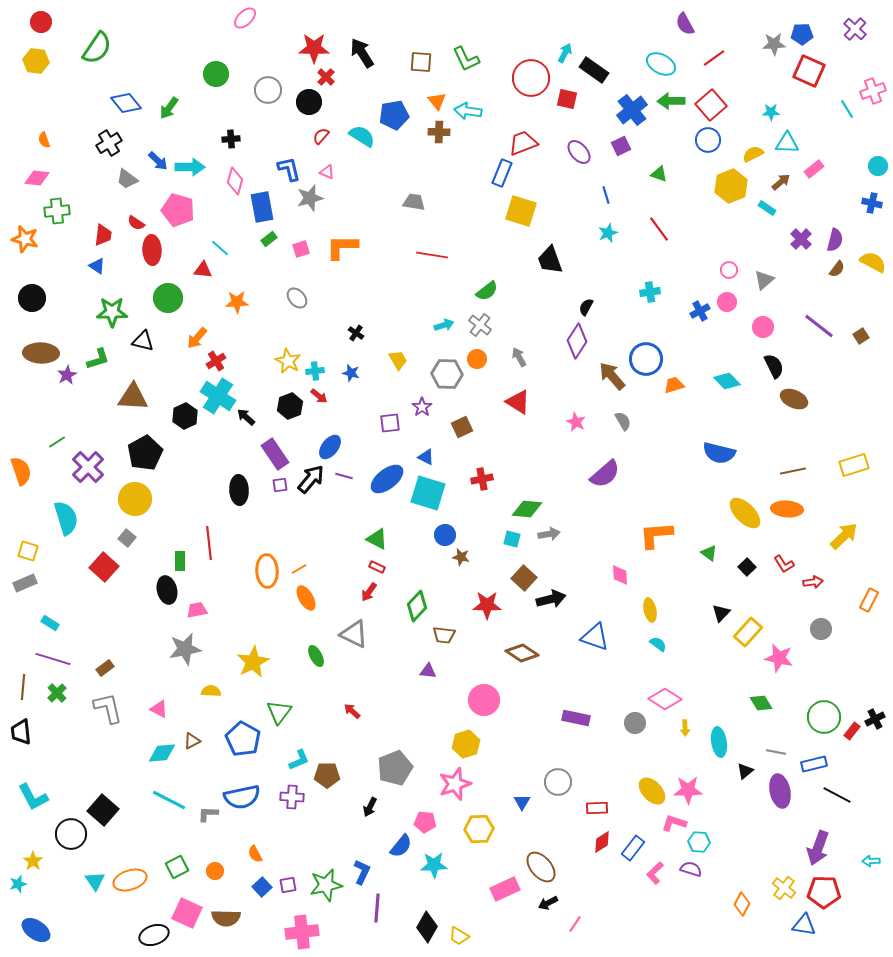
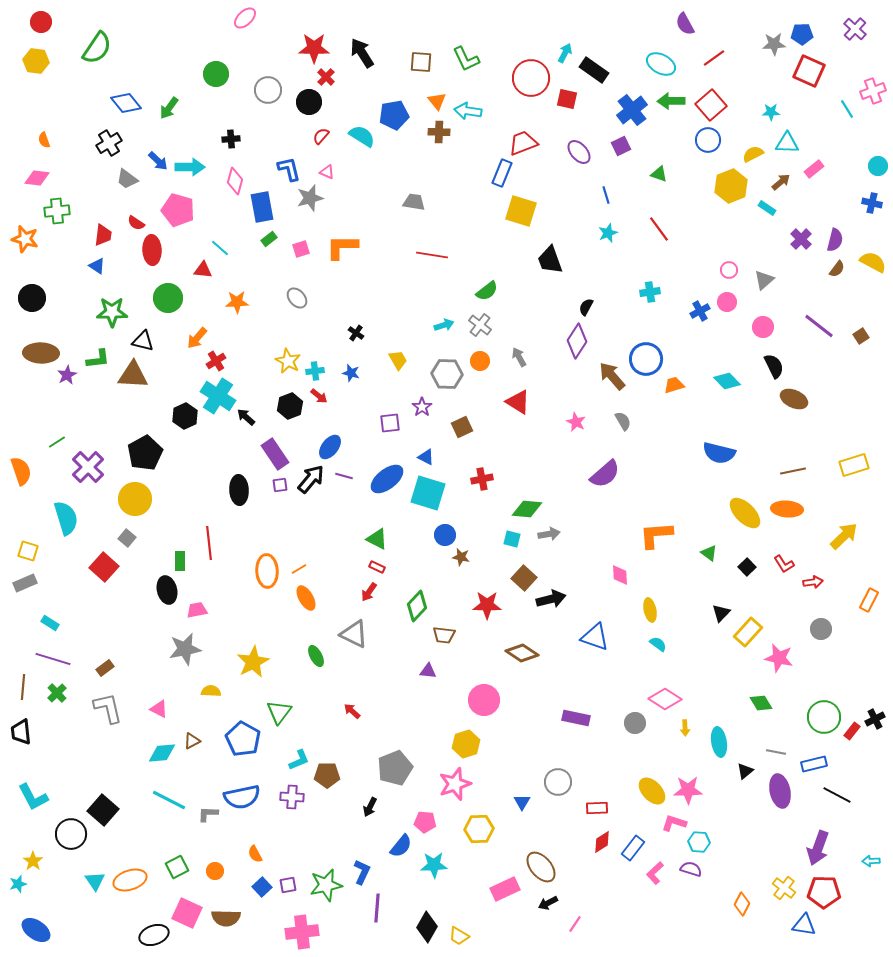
green L-shape at (98, 359): rotated 10 degrees clockwise
orange circle at (477, 359): moved 3 px right, 2 px down
brown triangle at (133, 397): moved 22 px up
